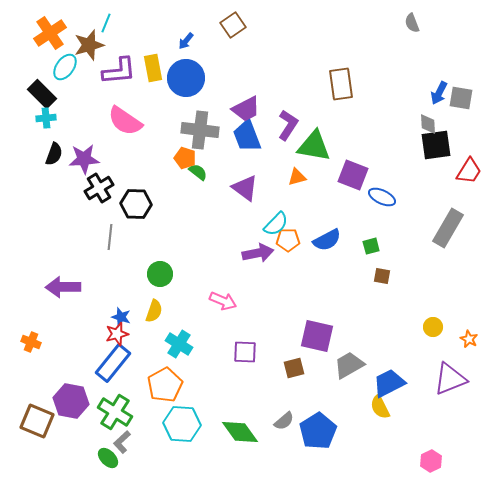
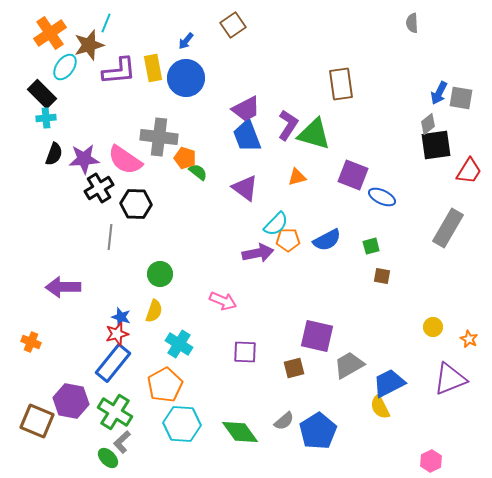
gray semicircle at (412, 23): rotated 18 degrees clockwise
pink semicircle at (125, 121): moved 39 px down
gray diamond at (428, 124): rotated 55 degrees clockwise
gray cross at (200, 130): moved 41 px left, 7 px down
green triangle at (314, 146): moved 12 px up; rotated 6 degrees clockwise
